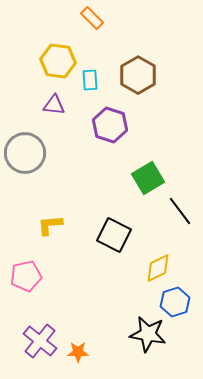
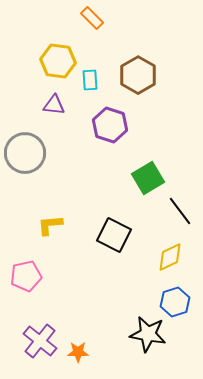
yellow diamond: moved 12 px right, 11 px up
